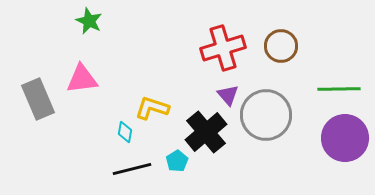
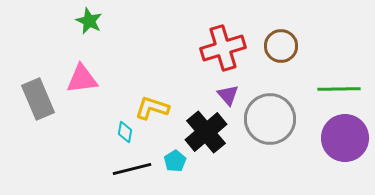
gray circle: moved 4 px right, 4 px down
cyan pentagon: moved 2 px left
